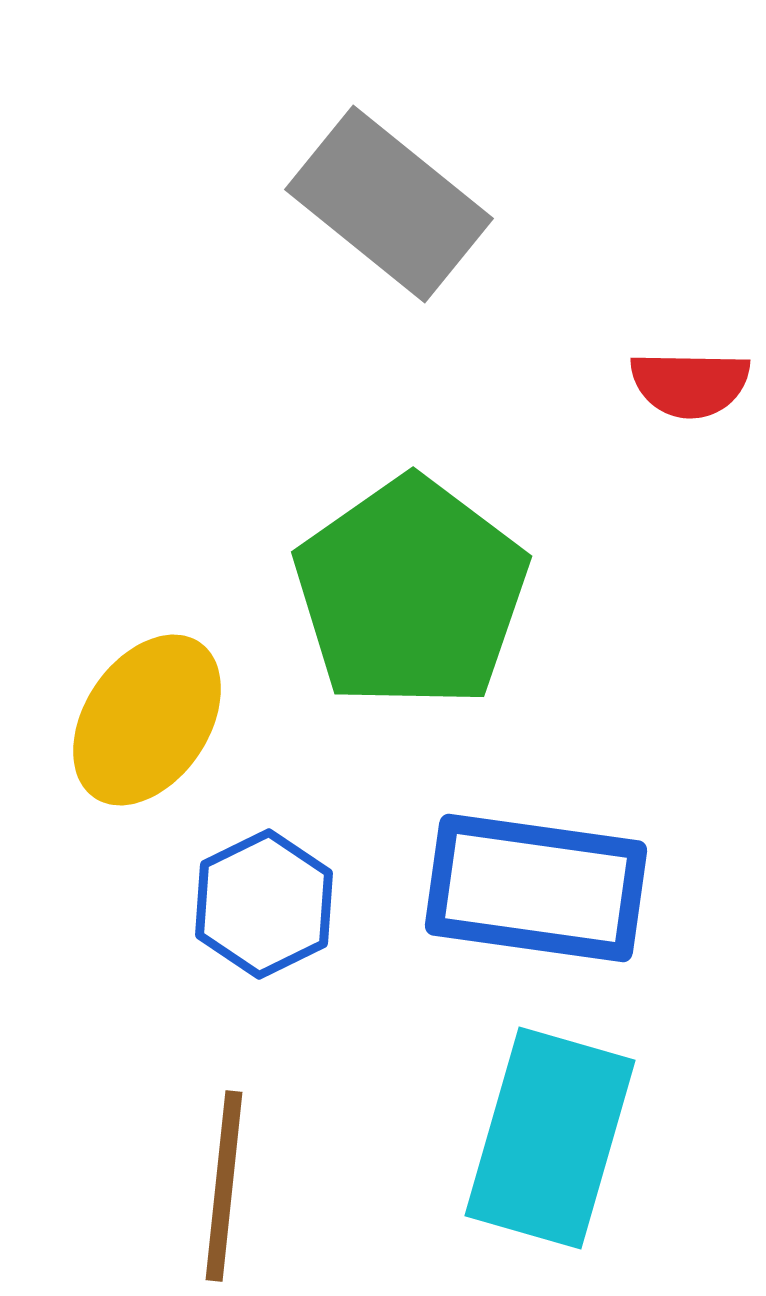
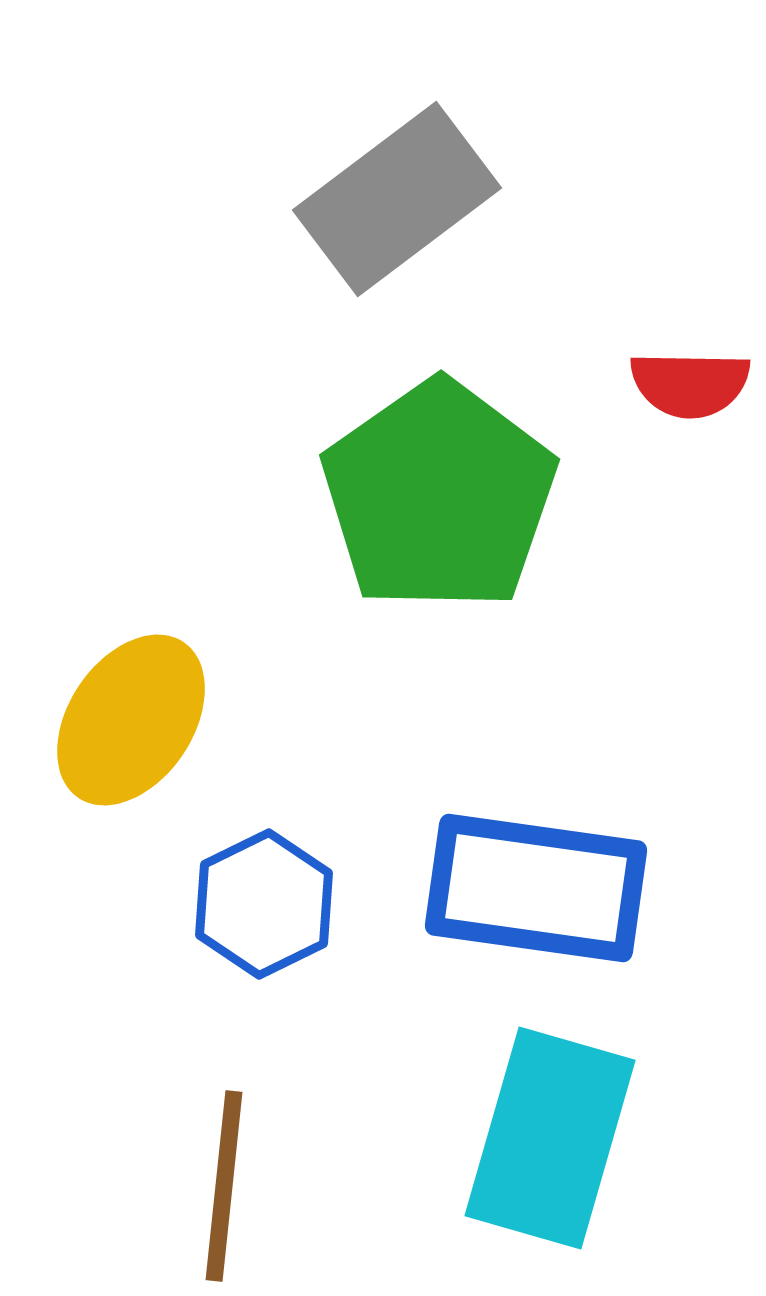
gray rectangle: moved 8 px right, 5 px up; rotated 76 degrees counterclockwise
green pentagon: moved 28 px right, 97 px up
yellow ellipse: moved 16 px left
